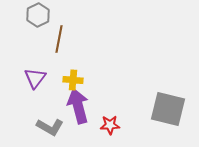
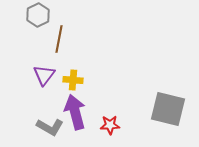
purple triangle: moved 9 px right, 3 px up
purple arrow: moved 3 px left, 6 px down
